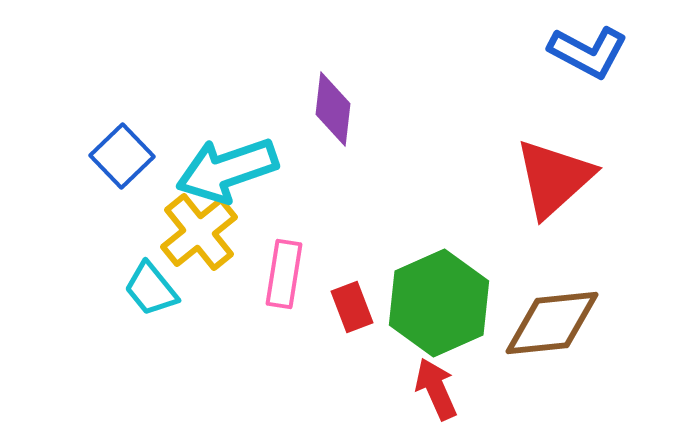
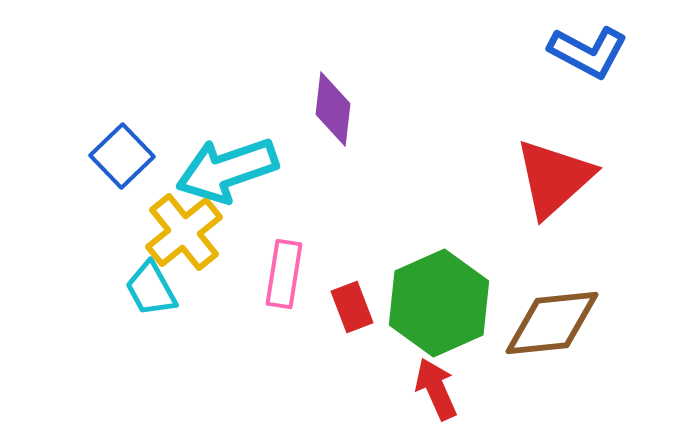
yellow cross: moved 15 px left
cyan trapezoid: rotated 10 degrees clockwise
